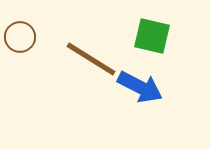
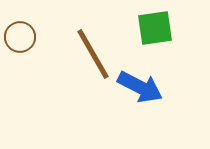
green square: moved 3 px right, 8 px up; rotated 21 degrees counterclockwise
brown line: moved 2 px right, 5 px up; rotated 28 degrees clockwise
